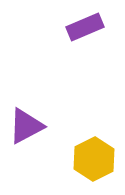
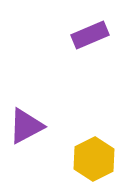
purple rectangle: moved 5 px right, 8 px down
